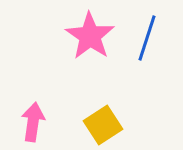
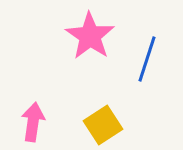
blue line: moved 21 px down
